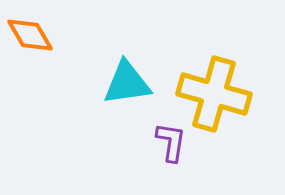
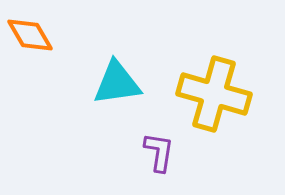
cyan triangle: moved 10 px left
purple L-shape: moved 12 px left, 10 px down
